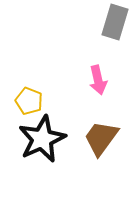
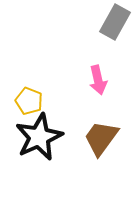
gray rectangle: rotated 12 degrees clockwise
black star: moved 3 px left, 2 px up
